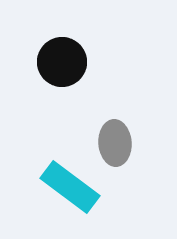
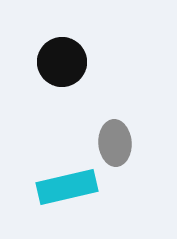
cyan rectangle: moved 3 px left; rotated 50 degrees counterclockwise
